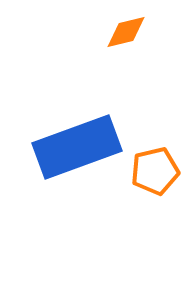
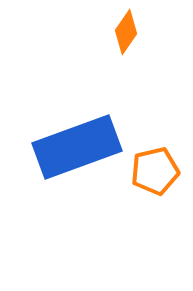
orange diamond: rotated 42 degrees counterclockwise
